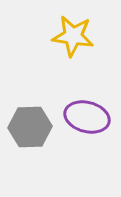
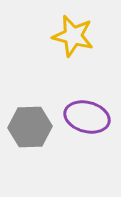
yellow star: rotated 6 degrees clockwise
